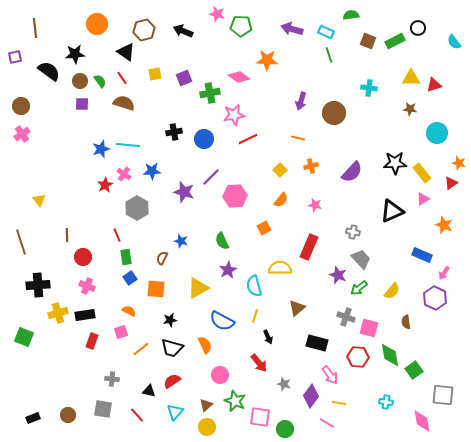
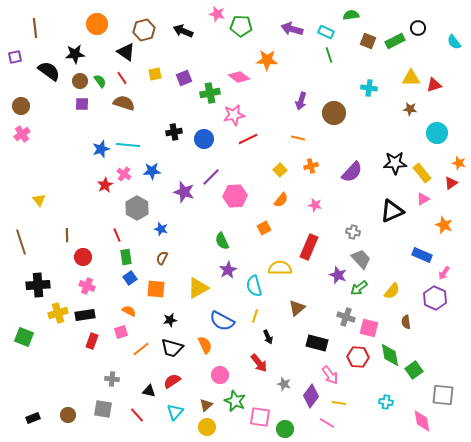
blue star at (181, 241): moved 20 px left, 12 px up
